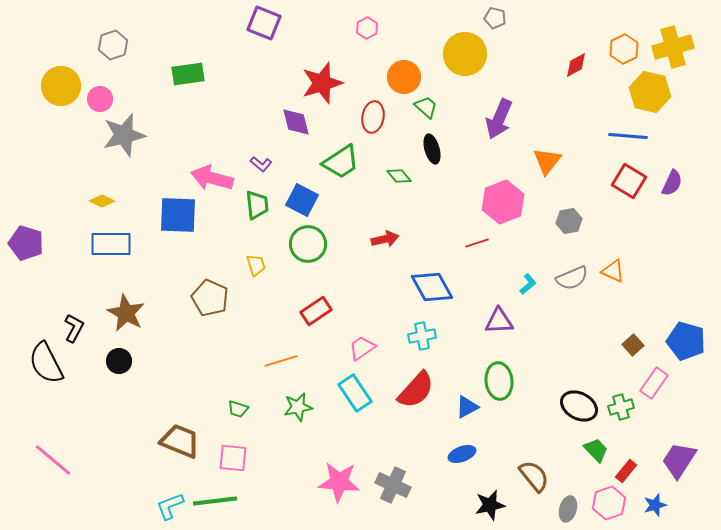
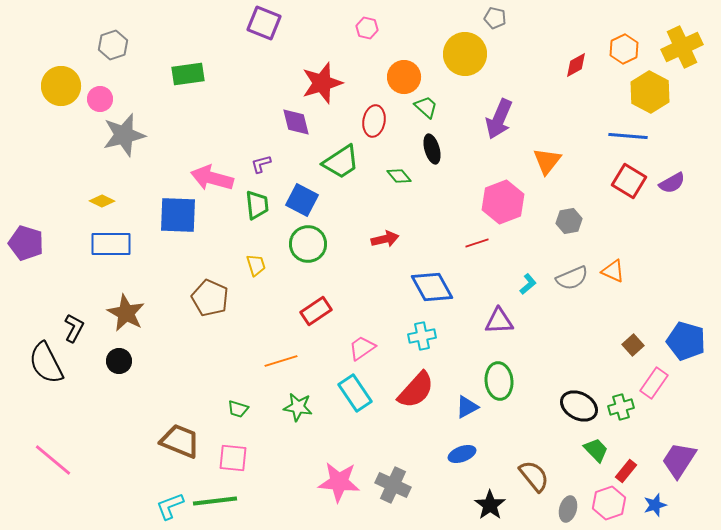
pink hexagon at (367, 28): rotated 20 degrees counterclockwise
yellow cross at (673, 47): moved 9 px right; rotated 9 degrees counterclockwise
yellow hexagon at (650, 92): rotated 15 degrees clockwise
red ellipse at (373, 117): moved 1 px right, 4 px down
purple L-shape at (261, 164): rotated 125 degrees clockwise
purple semicircle at (672, 183): rotated 36 degrees clockwise
green star at (298, 407): rotated 20 degrees clockwise
black star at (490, 505): rotated 24 degrees counterclockwise
